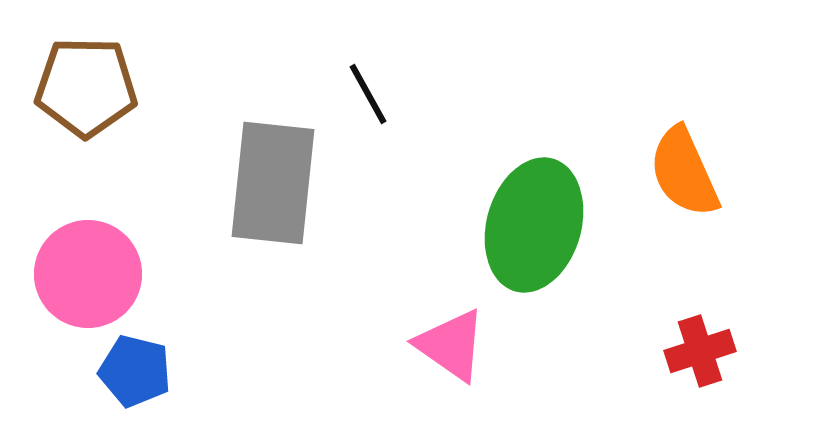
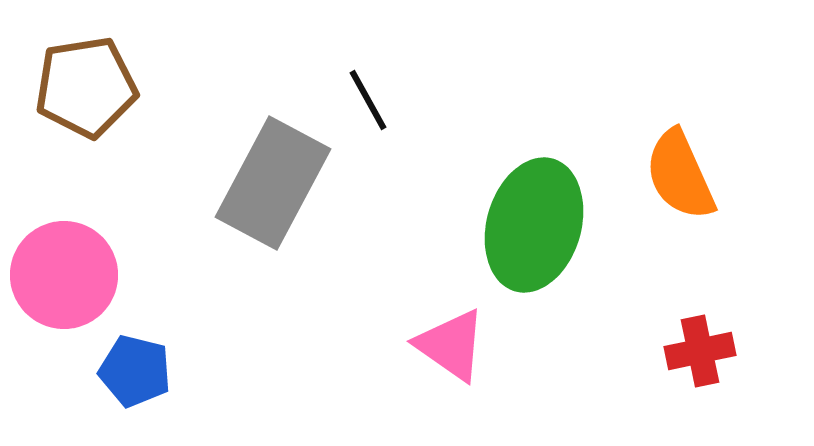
brown pentagon: rotated 10 degrees counterclockwise
black line: moved 6 px down
orange semicircle: moved 4 px left, 3 px down
gray rectangle: rotated 22 degrees clockwise
pink circle: moved 24 px left, 1 px down
red cross: rotated 6 degrees clockwise
